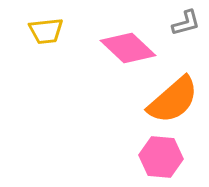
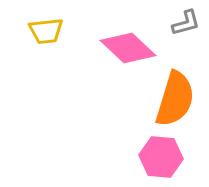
orange semicircle: moved 2 px right, 1 px up; rotated 32 degrees counterclockwise
